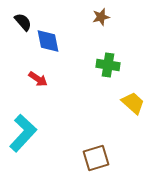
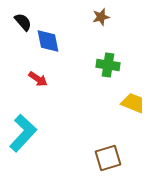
yellow trapezoid: rotated 20 degrees counterclockwise
brown square: moved 12 px right
